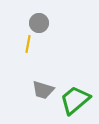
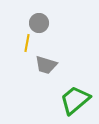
yellow line: moved 1 px left, 1 px up
gray trapezoid: moved 3 px right, 25 px up
